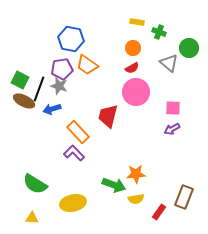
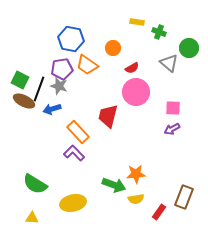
orange circle: moved 20 px left
